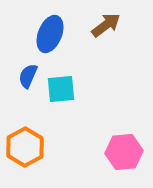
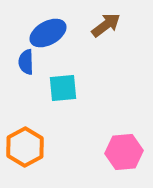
blue ellipse: moved 2 px left, 1 px up; rotated 39 degrees clockwise
blue semicircle: moved 2 px left, 14 px up; rotated 25 degrees counterclockwise
cyan square: moved 2 px right, 1 px up
